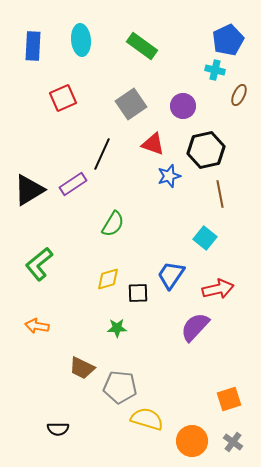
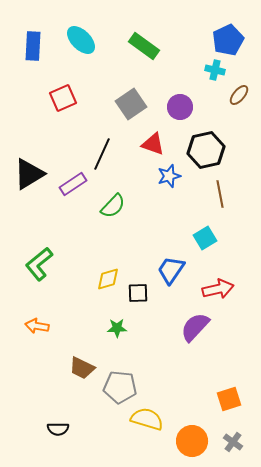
cyan ellipse: rotated 40 degrees counterclockwise
green rectangle: moved 2 px right
brown ellipse: rotated 15 degrees clockwise
purple circle: moved 3 px left, 1 px down
black triangle: moved 16 px up
green semicircle: moved 18 px up; rotated 12 degrees clockwise
cyan square: rotated 20 degrees clockwise
blue trapezoid: moved 5 px up
